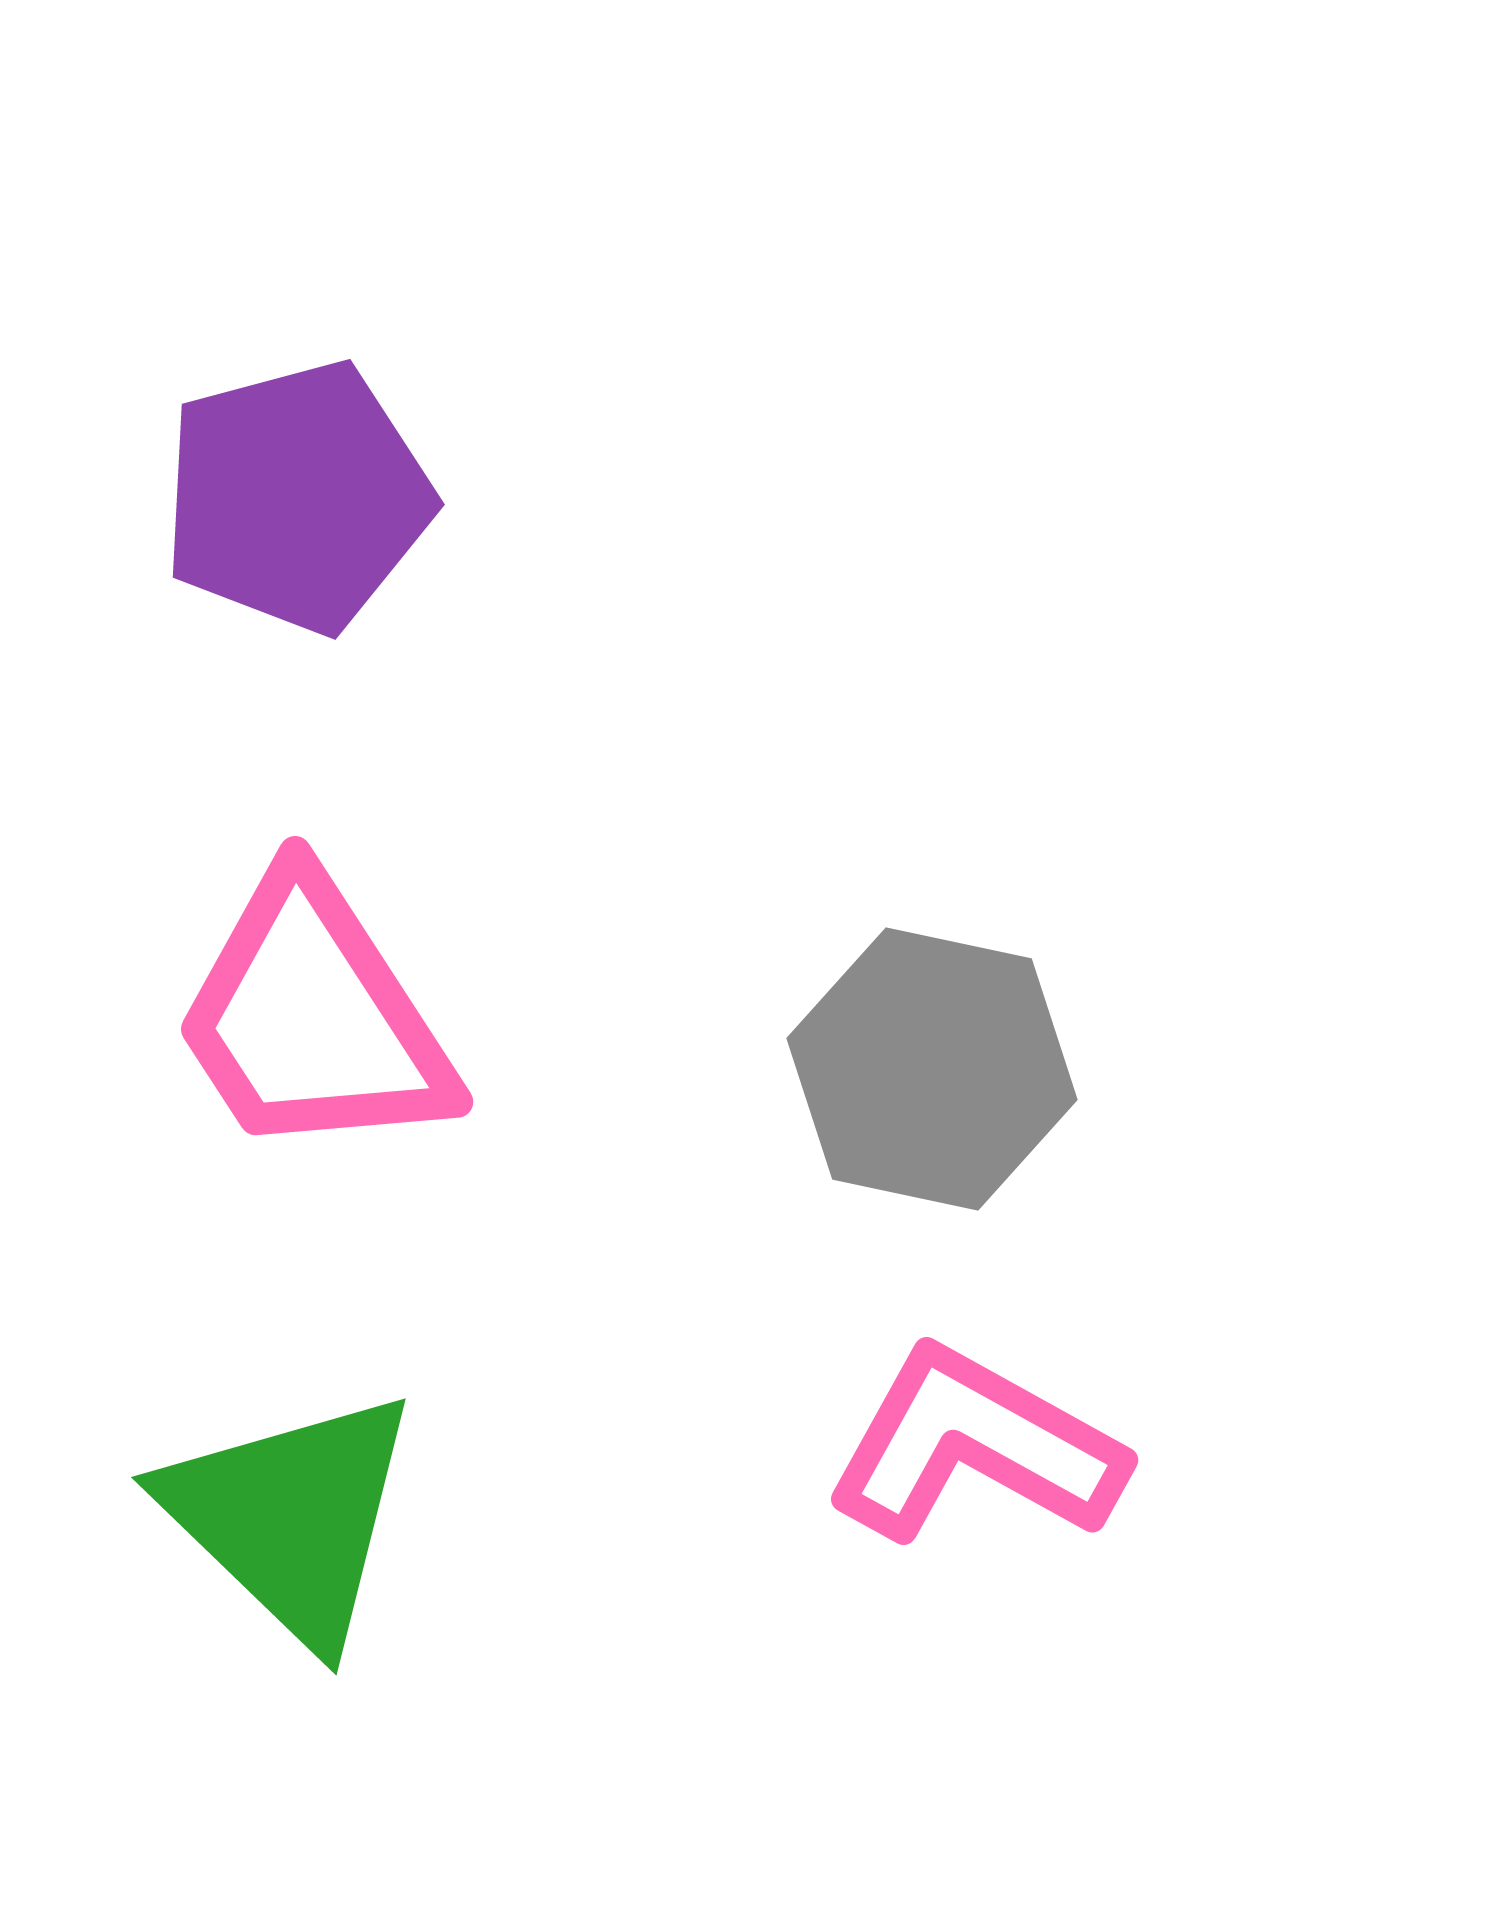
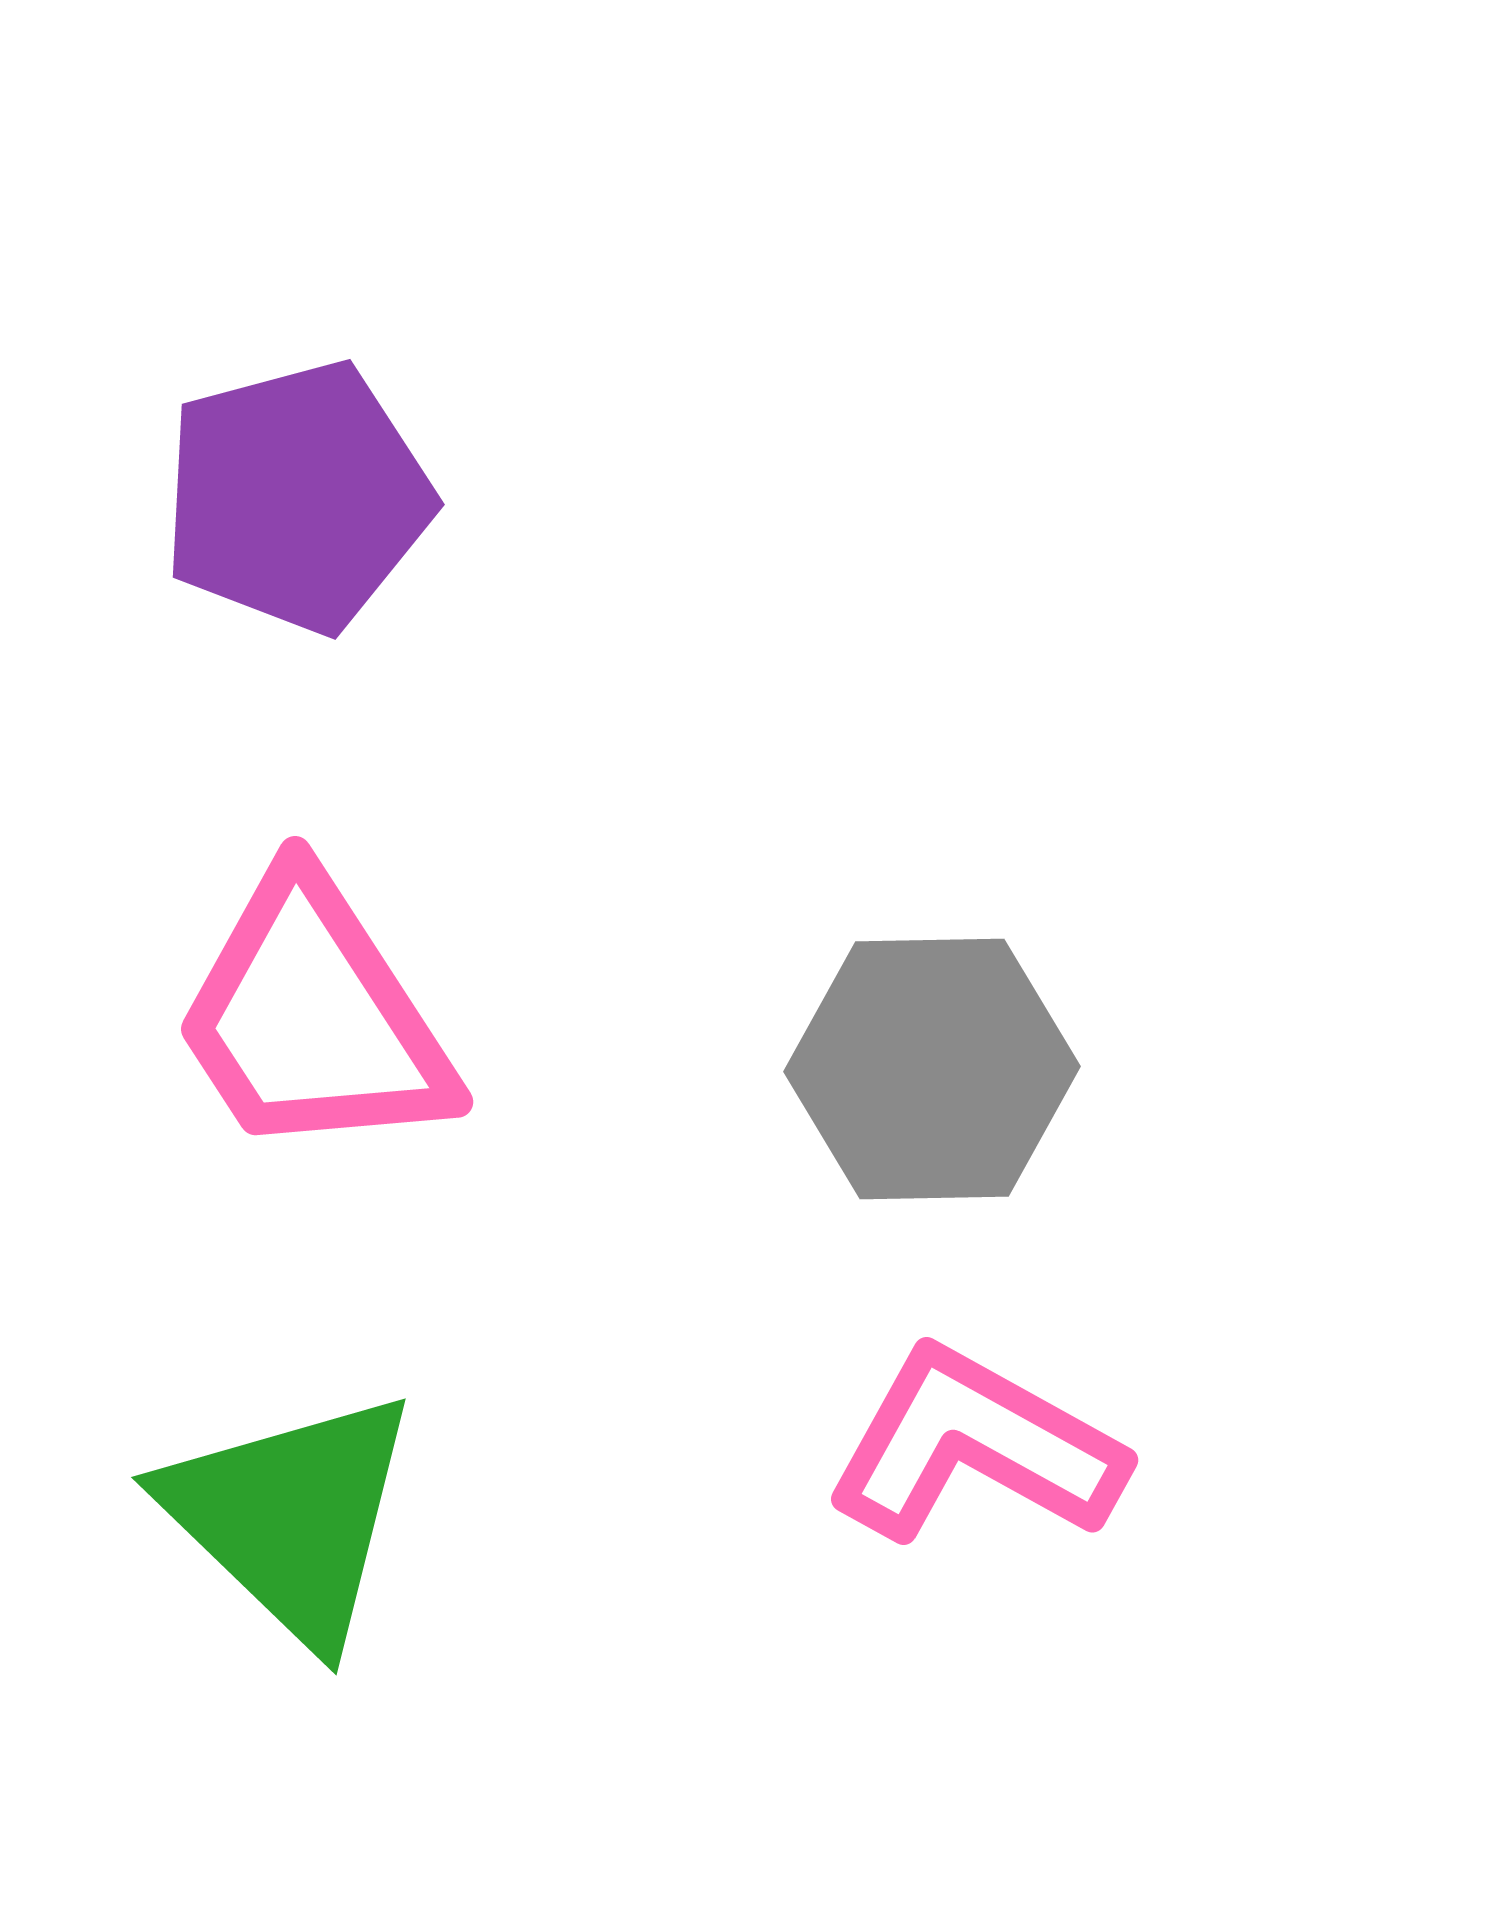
gray hexagon: rotated 13 degrees counterclockwise
